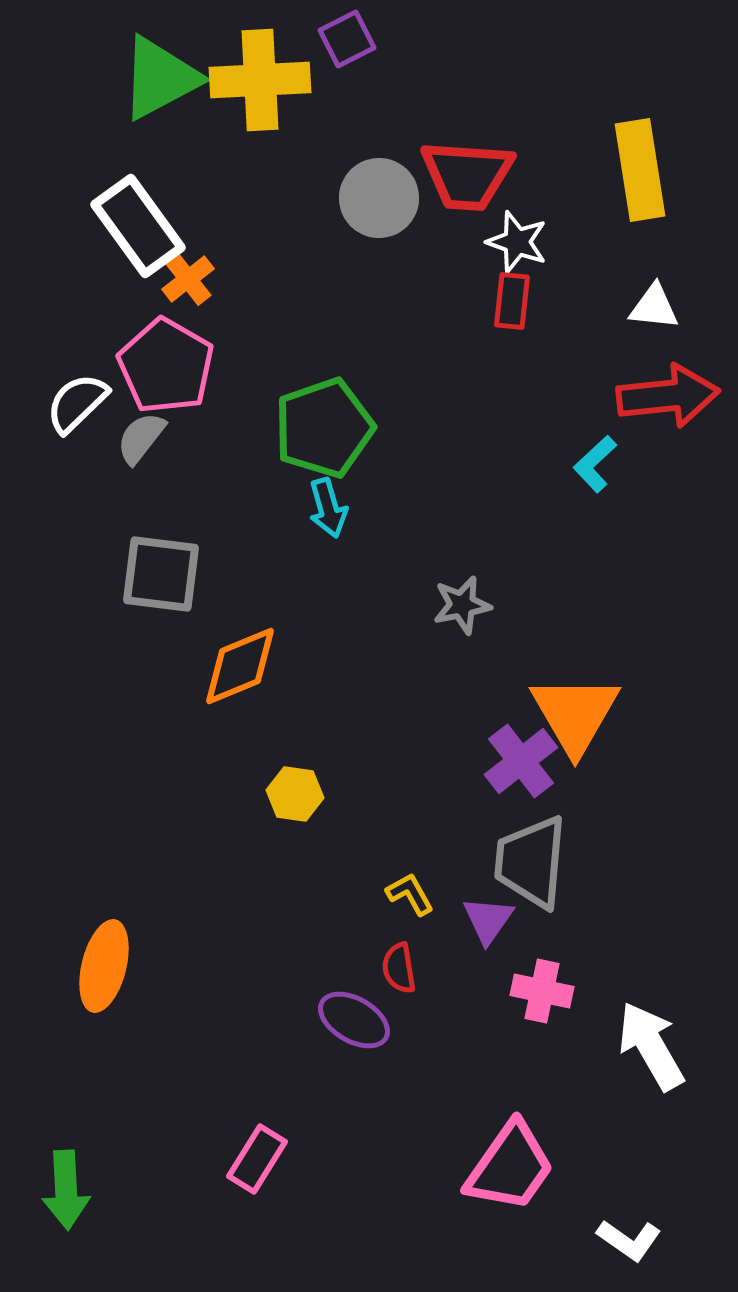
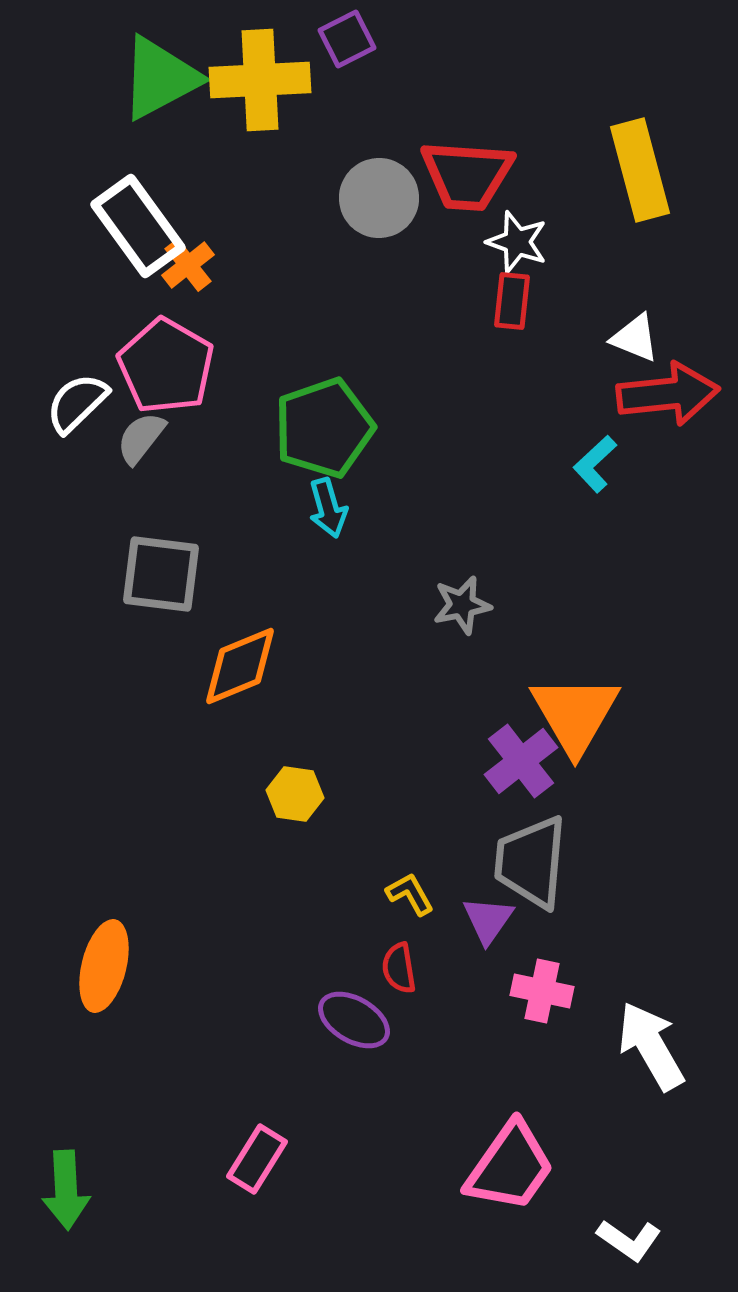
yellow rectangle: rotated 6 degrees counterclockwise
orange cross: moved 14 px up
white triangle: moved 19 px left, 31 px down; rotated 16 degrees clockwise
red arrow: moved 2 px up
